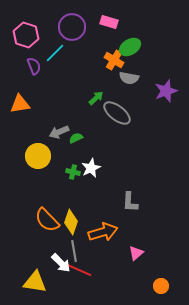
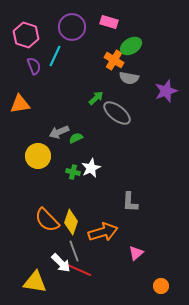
green ellipse: moved 1 px right, 1 px up
cyan line: moved 3 px down; rotated 20 degrees counterclockwise
gray line: rotated 10 degrees counterclockwise
